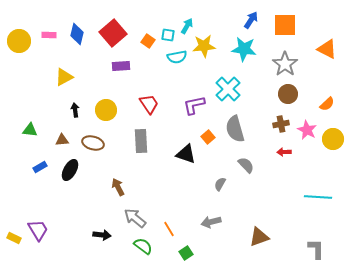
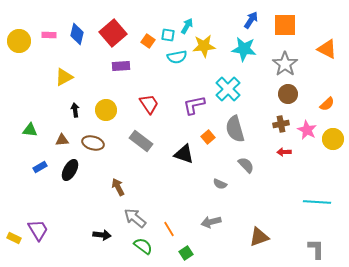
gray rectangle at (141, 141): rotated 50 degrees counterclockwise
black triangle at (186, 154): moved 2 px left
gray semicircle at (220, 184): rotated 96 degrees counterclockwise
cyan line at (318, 197): moved 1 px left, 5 px down
